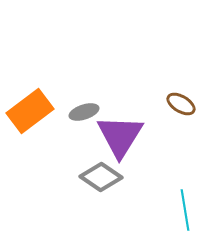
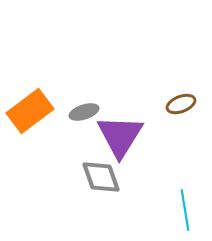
brown ellipse: rotated 52 degrees counterclockwise
gray diamond: rotated 36 degrees clockwise
